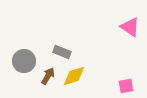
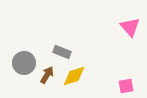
pink triangle: rotated 15 degrees clockwise
gray circle: moved 2 px down
brown arrow: moved 1 px left, 1 px up
